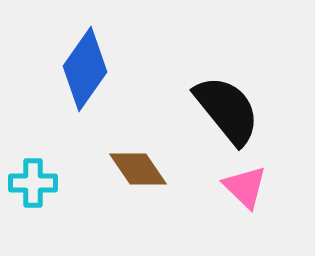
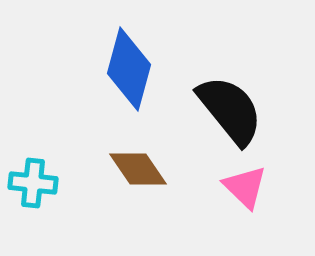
blue diamond: moved 44 px right; rotated 20 degrees counterclockwise
black semicircle: moved 3 px right
cyan cross: rotated 6 degrees clockwise
